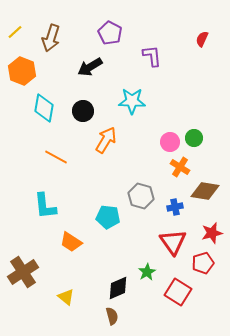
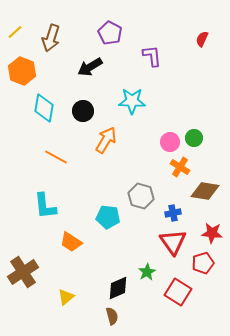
blue cross: moved 2 px left, 6 px down
red star: rotated 20 degrees clockwise
yellow triangle: rotated 42 degrees clockwise
